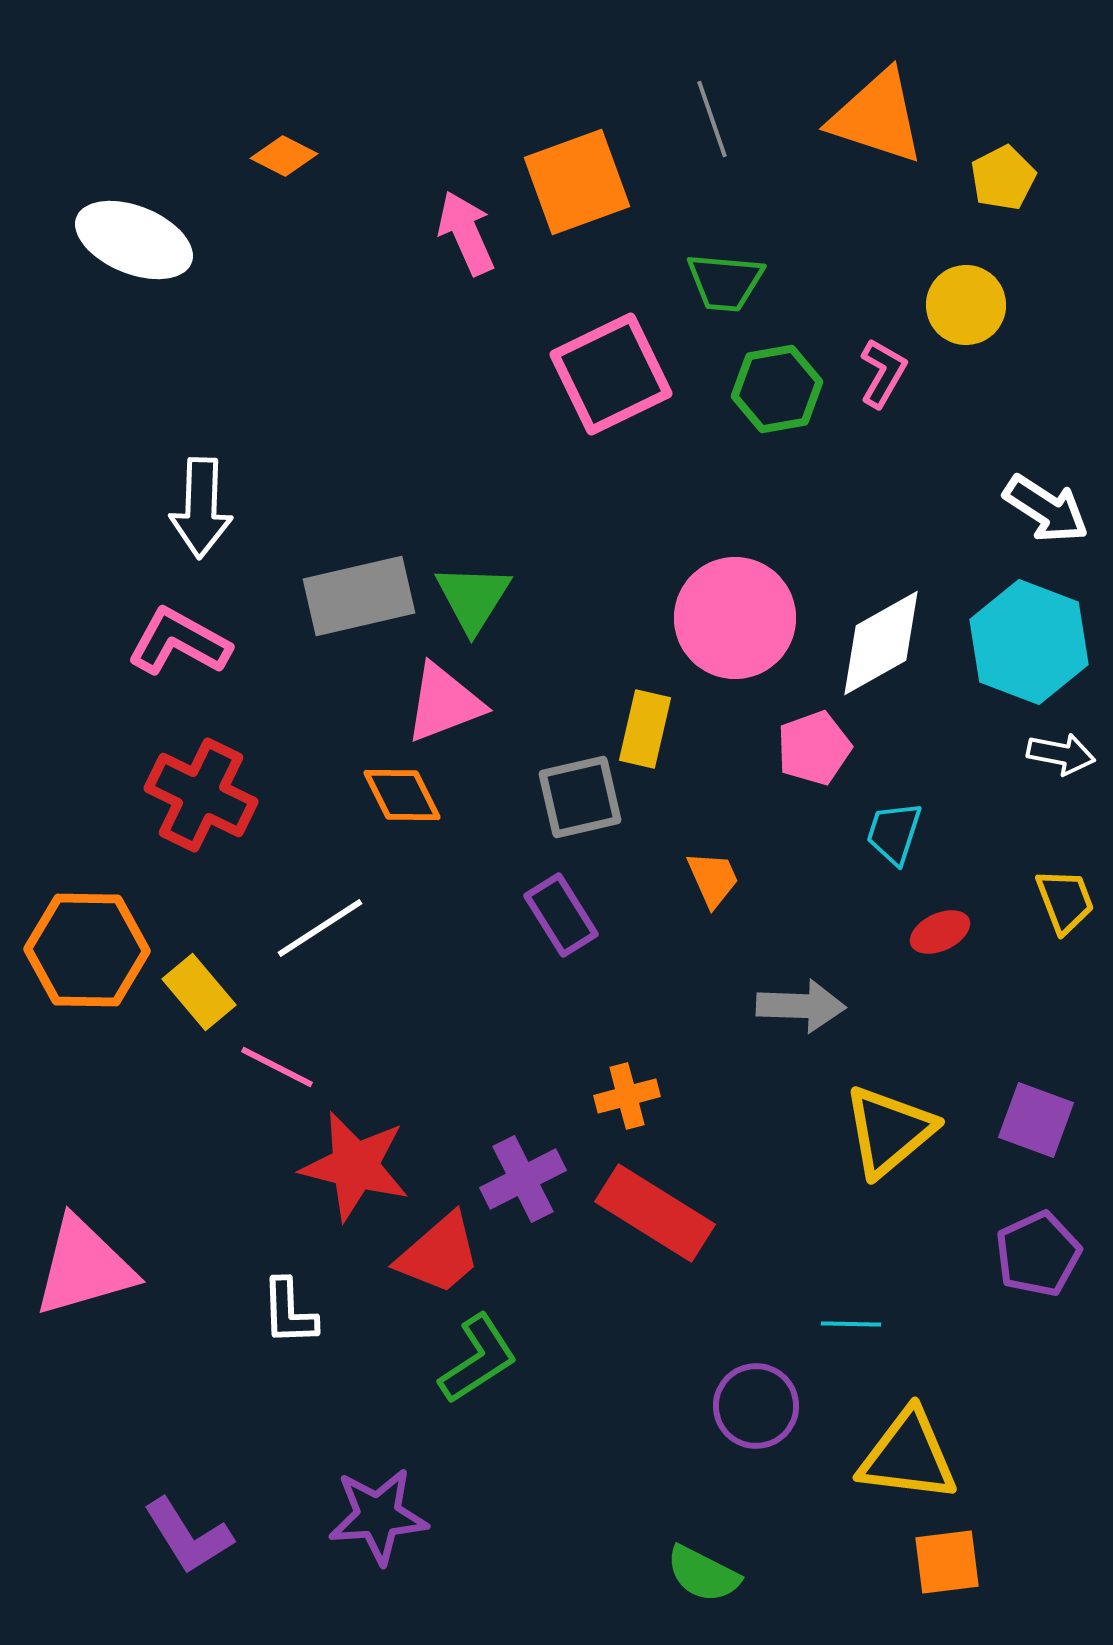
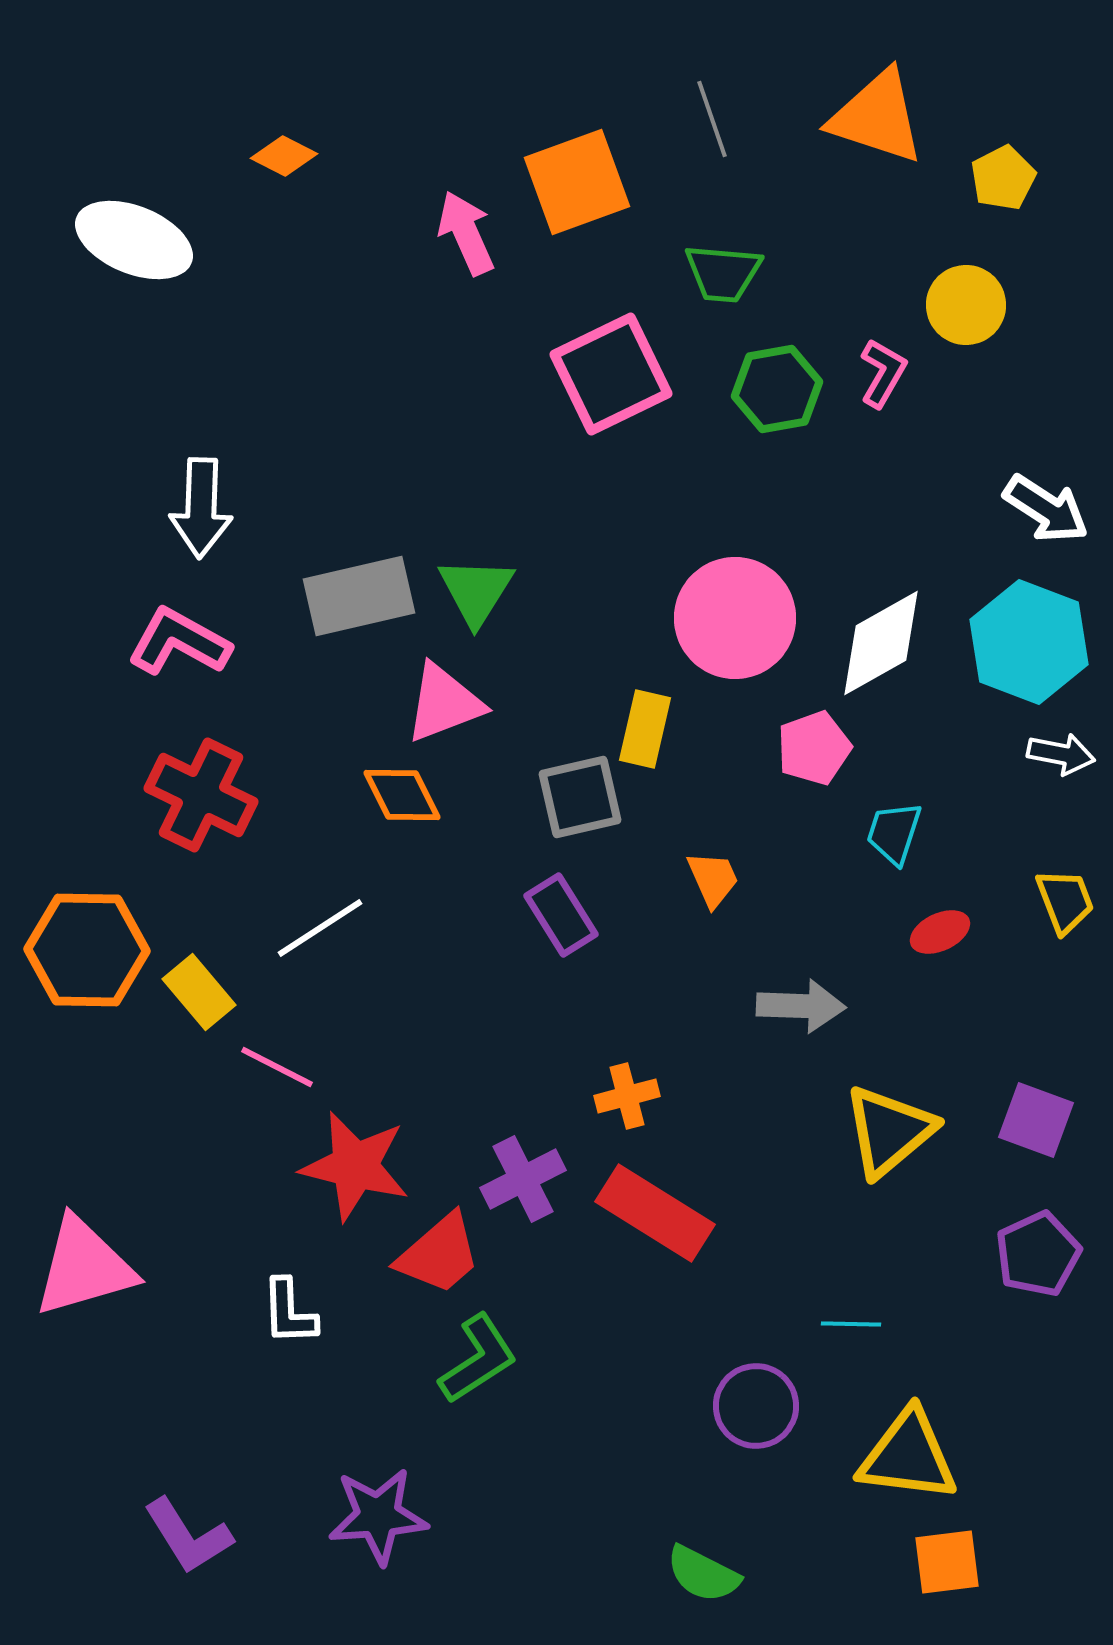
green trapezoid at (725, 282): moved 2 px left, 9 px up
green triangle at (473, 598): moved 3 px right, 7 px up
